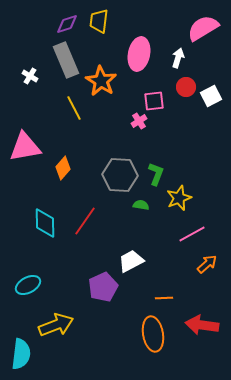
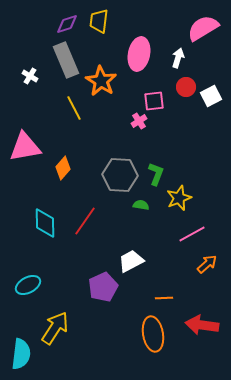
yellow arrow: moved 1 px left, 3 px down; rotated 36 degrees counterclockwise
